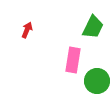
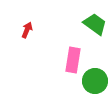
green trapezoid: moved 2 px right, 3 px up; rotated 80 degrees counterclockwise
green circle: moved 2 px left
